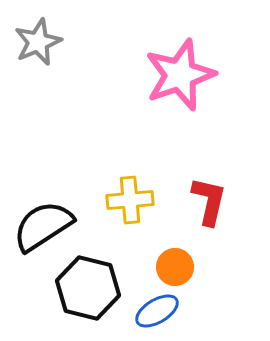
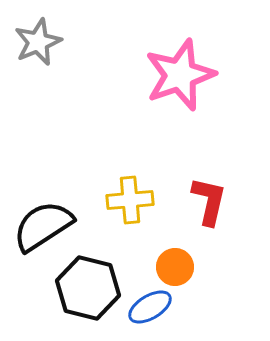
blue ellipse: moved 7 px left, 4 px up
